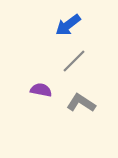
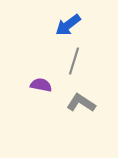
gray line: rotated 28 degrees counterclockwise
purple semicircle: moved 5 px up
